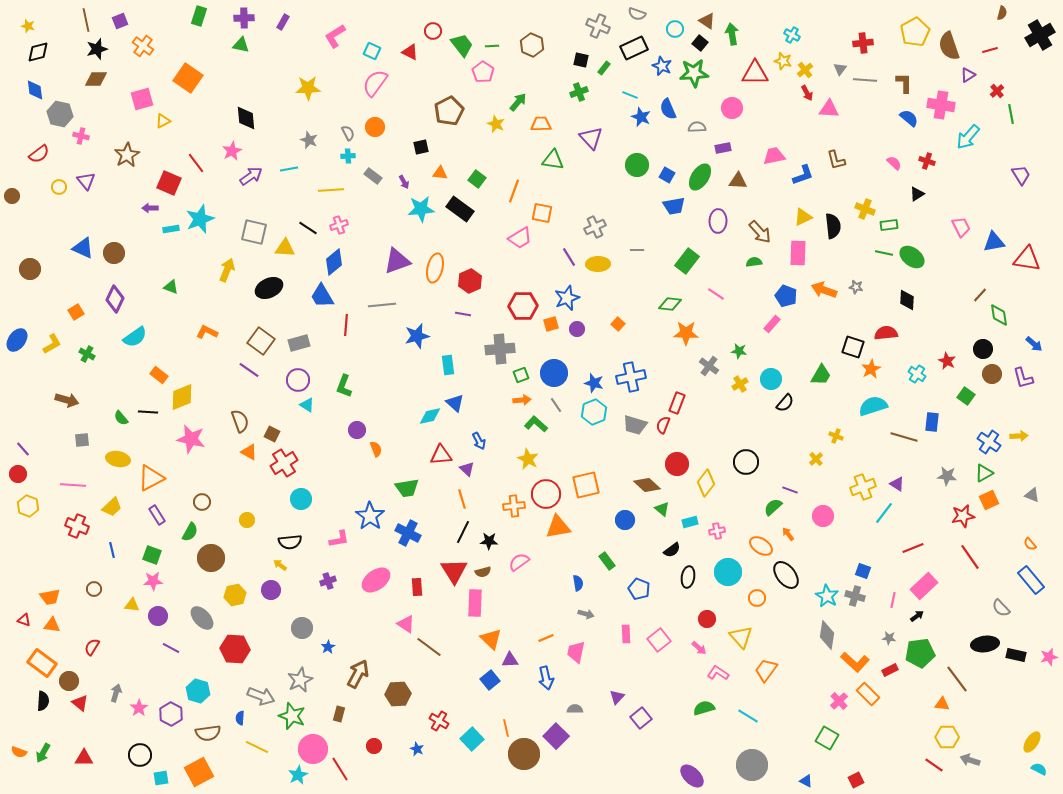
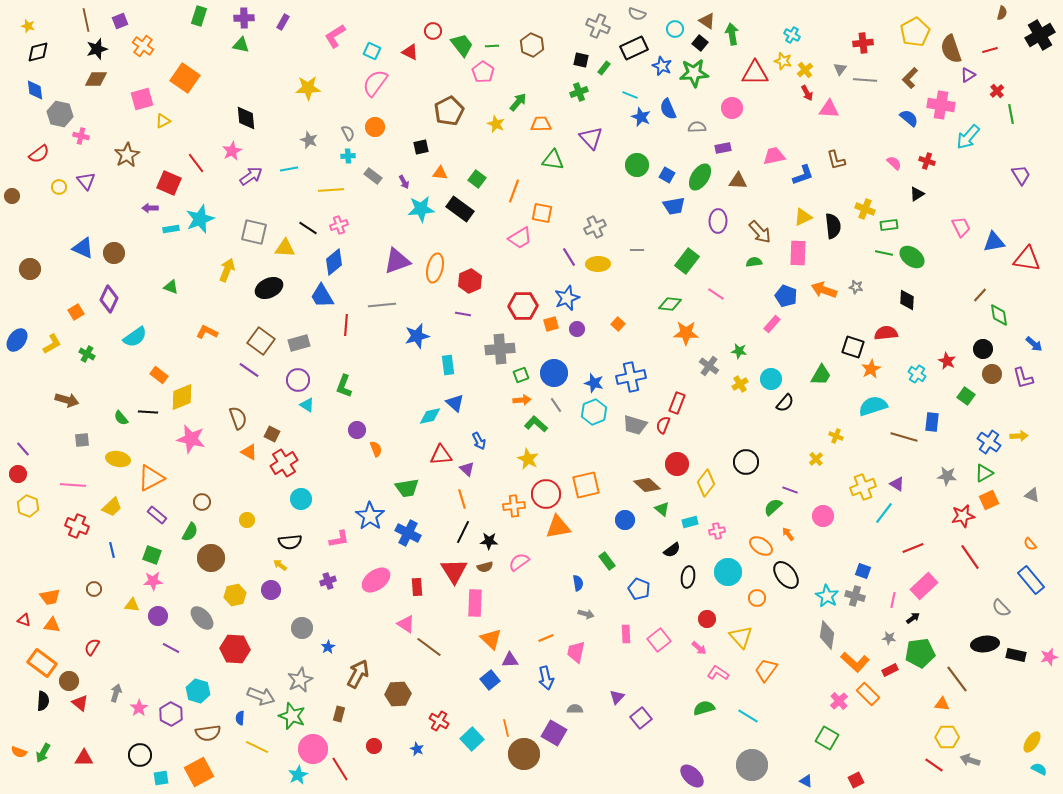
brown semicircle at (949, 46): moved 2 px right, 3 px down
orange square at (188, 78): moved 3 px left
brown L-shape at (904, 83): moved 6 px right, 5 px up; rotated 135 degrees counterclockwise
purple diamond at (115, 299): moved 6 px left
brown semicircle at (240, 421): moved 2 px left, 3 px up
purple rectangle at (157, 515): rotated 18 degrees counterclockwise
brown semicircle at (483, 572): moved 2 px right, 5 px up
black arrow at (917, 616): moved 4 px left, 2 px down
purple square at (556, 736): moved 2 px left, 3 px up; rotated 15 degrees counterclockwise
